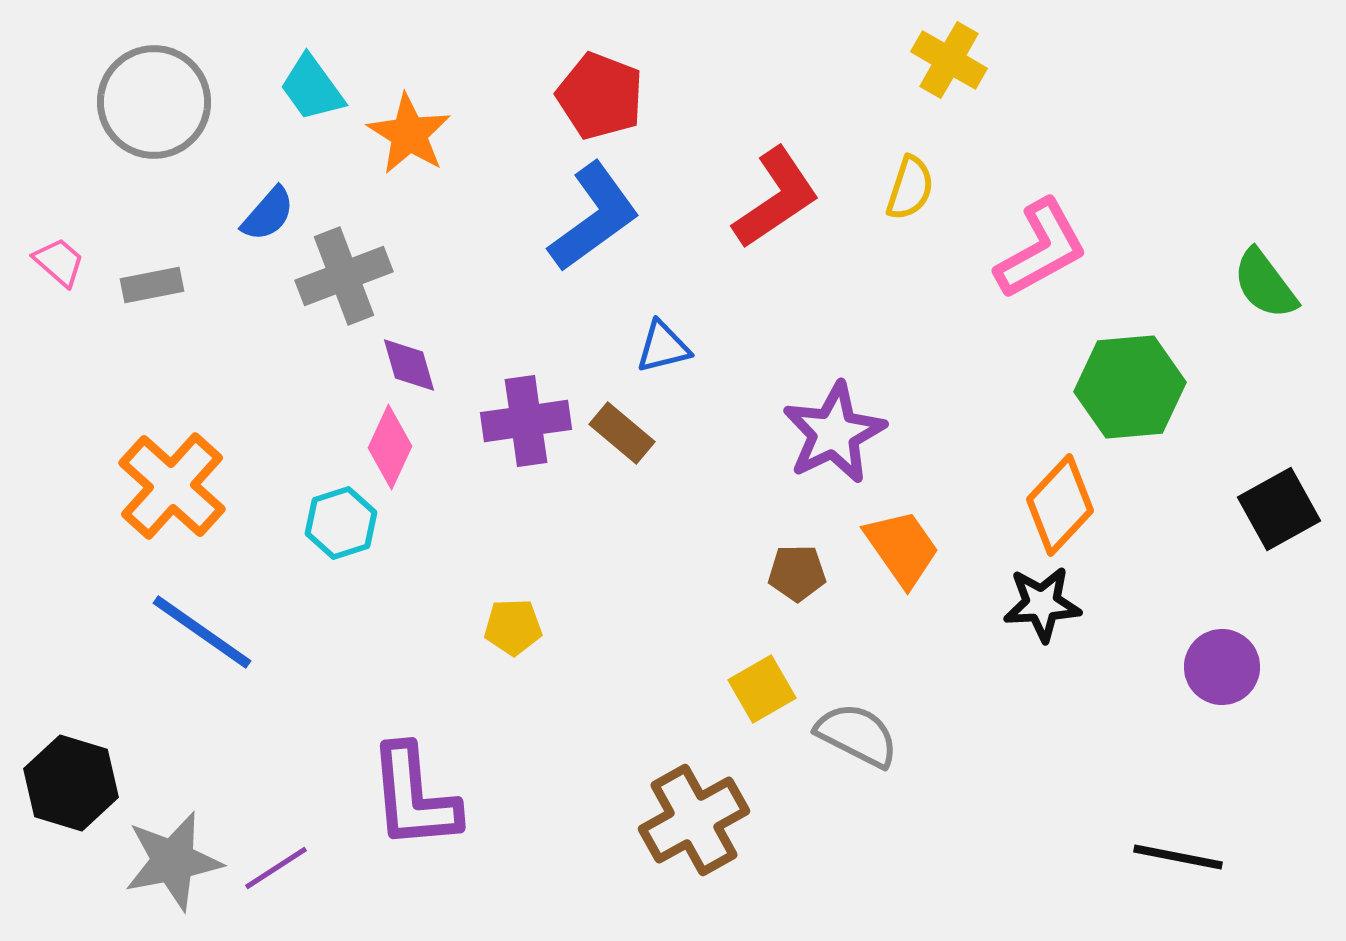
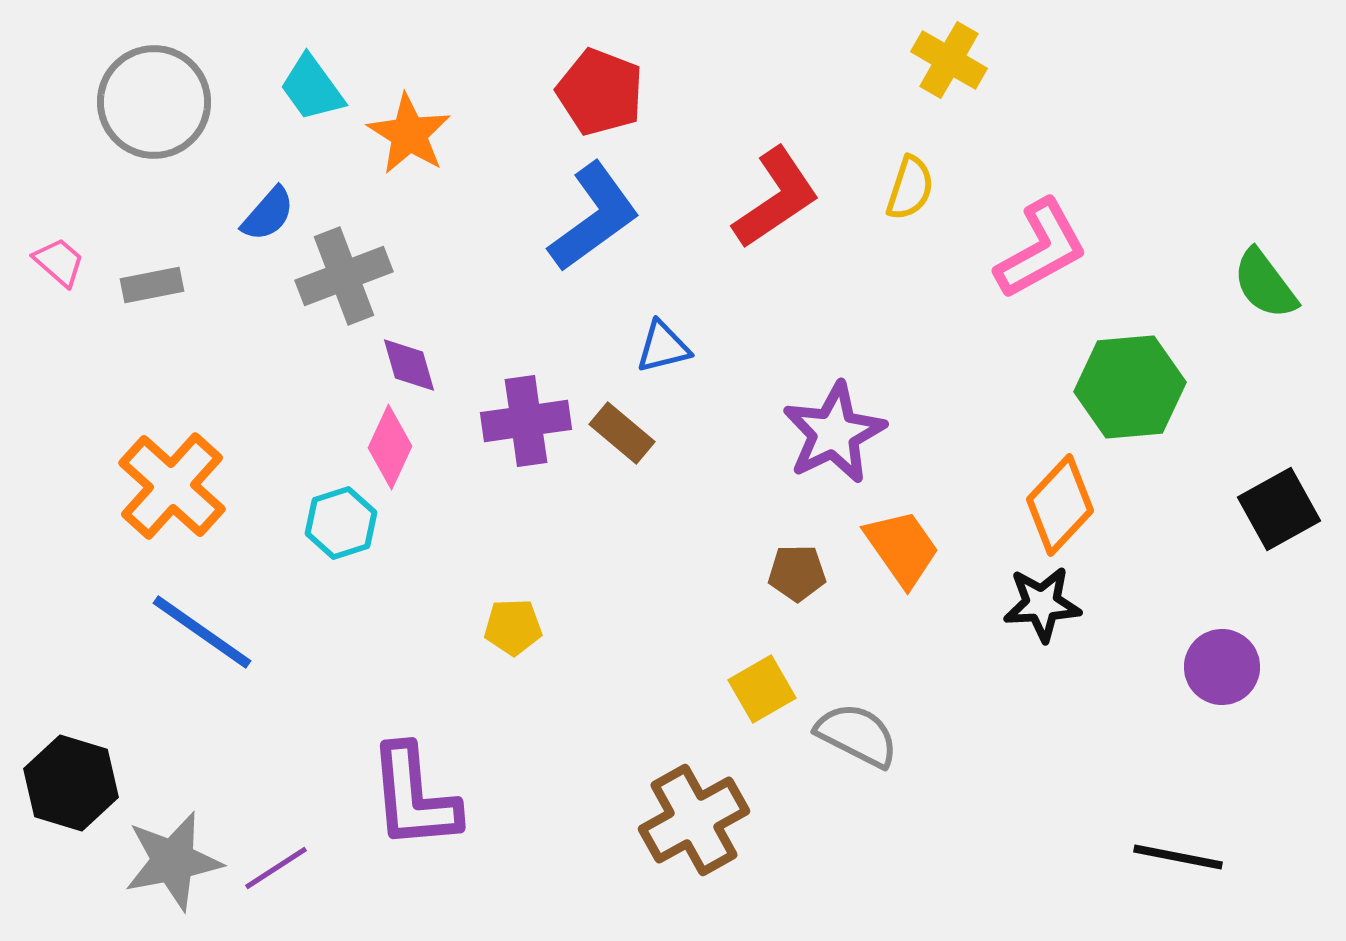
red pentagon: moved 4 px up
